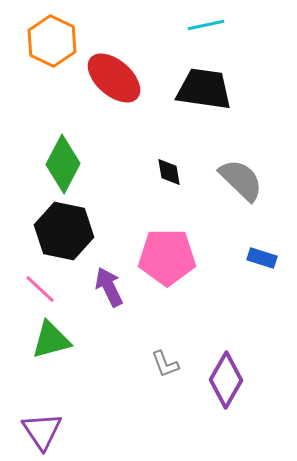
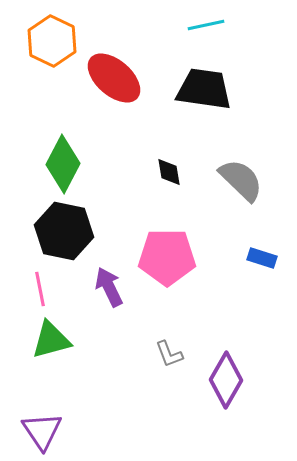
pink line: rotated 36 degrees clockwise
gray L-shape: moved 4 px right, 10 px up
